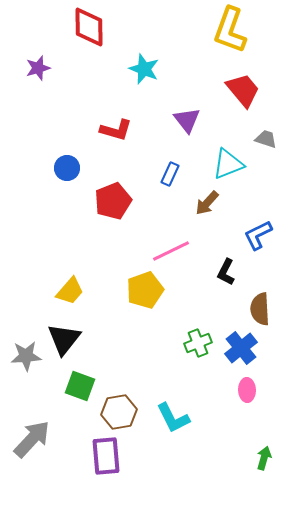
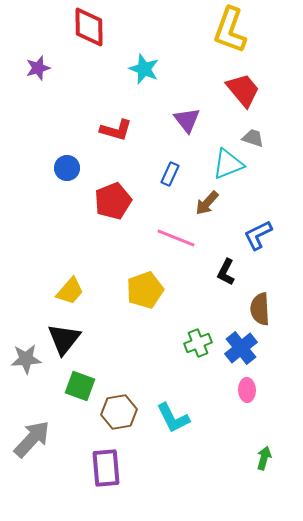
gray trapezoid: moved 13 px left, 1 px up
pink line: moved 5 px right, 13 px up; rotated 48 degrees clockwise
gray star: moved 3 px down
purple rectangle: moved 12 px down
